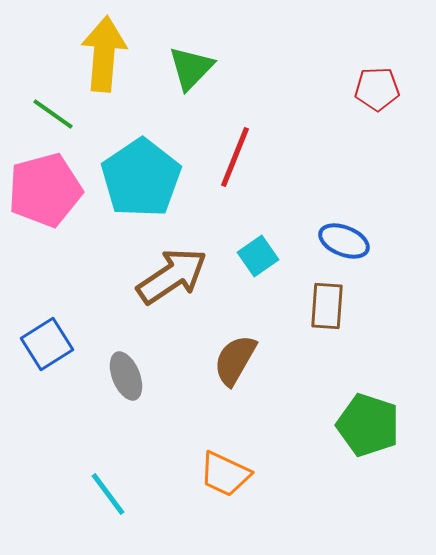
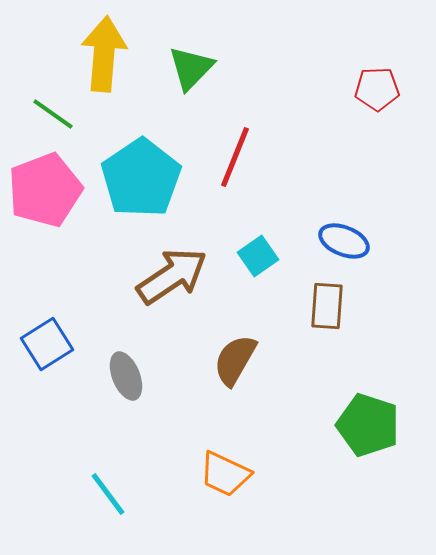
pink pentagon: rotated 6 degrees counterclockwise
